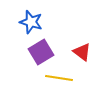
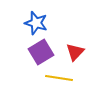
blue star: moved 5 px right, 1 px down
red triangle: moved 7 px left; rotated 36 degrees clockwise
